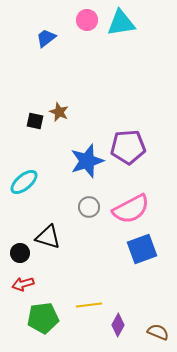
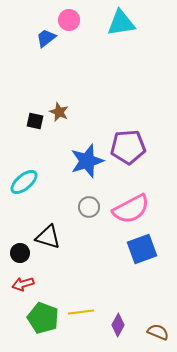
pink circle: moved 18 px left
yellow line: moved 8 px left, 7 px down
green pentagon: rotated 28 degrees clockwise
